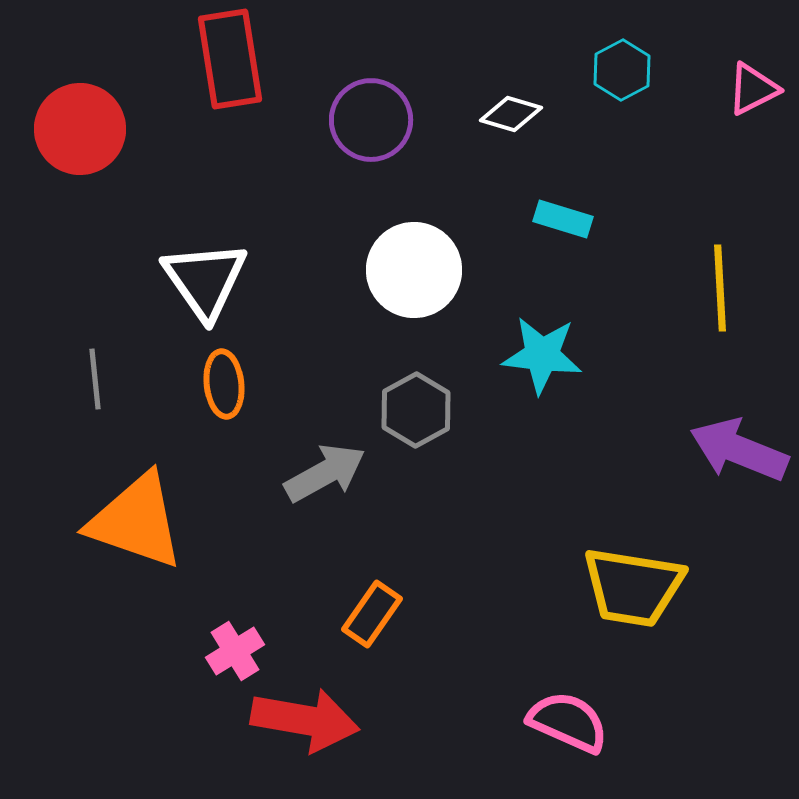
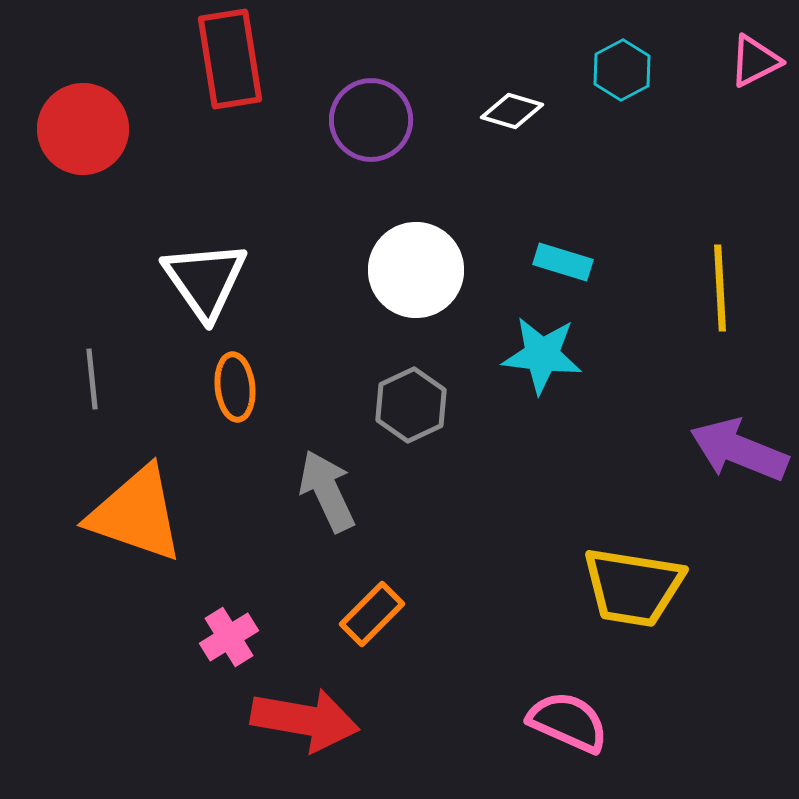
pink triangle: moved 2 px right, 28 px up
white diamond: moved 1 px right, 3 px up
red circle: moved 3 px right
cyan rectangle: moved 43 px down
white circle: moved 2 px right
gray line: moved 3 px left
orange ellipse: moved 11 px right, 3 px down
gray hexagon: moved 5 px left, 5 px up; rotated 4 degrees clockwise
gray arrow: moved 2 px right, 18 px down; rotated 86 degrees counterclockwise
orange triangle: moved 7 px up
orange rectangle: rotated 10 degrees clockwise
pink cross: moved 6 px left, 14 px up
